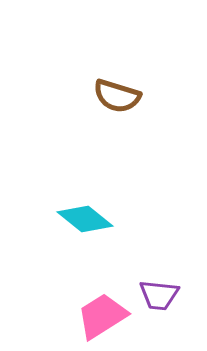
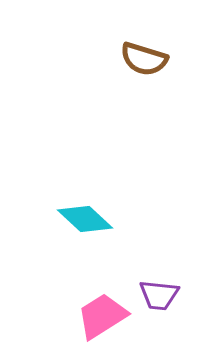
brown semicircle: moved 27 px right, 37 px up
cyan diamond: rotated 4 degrees clockwise
